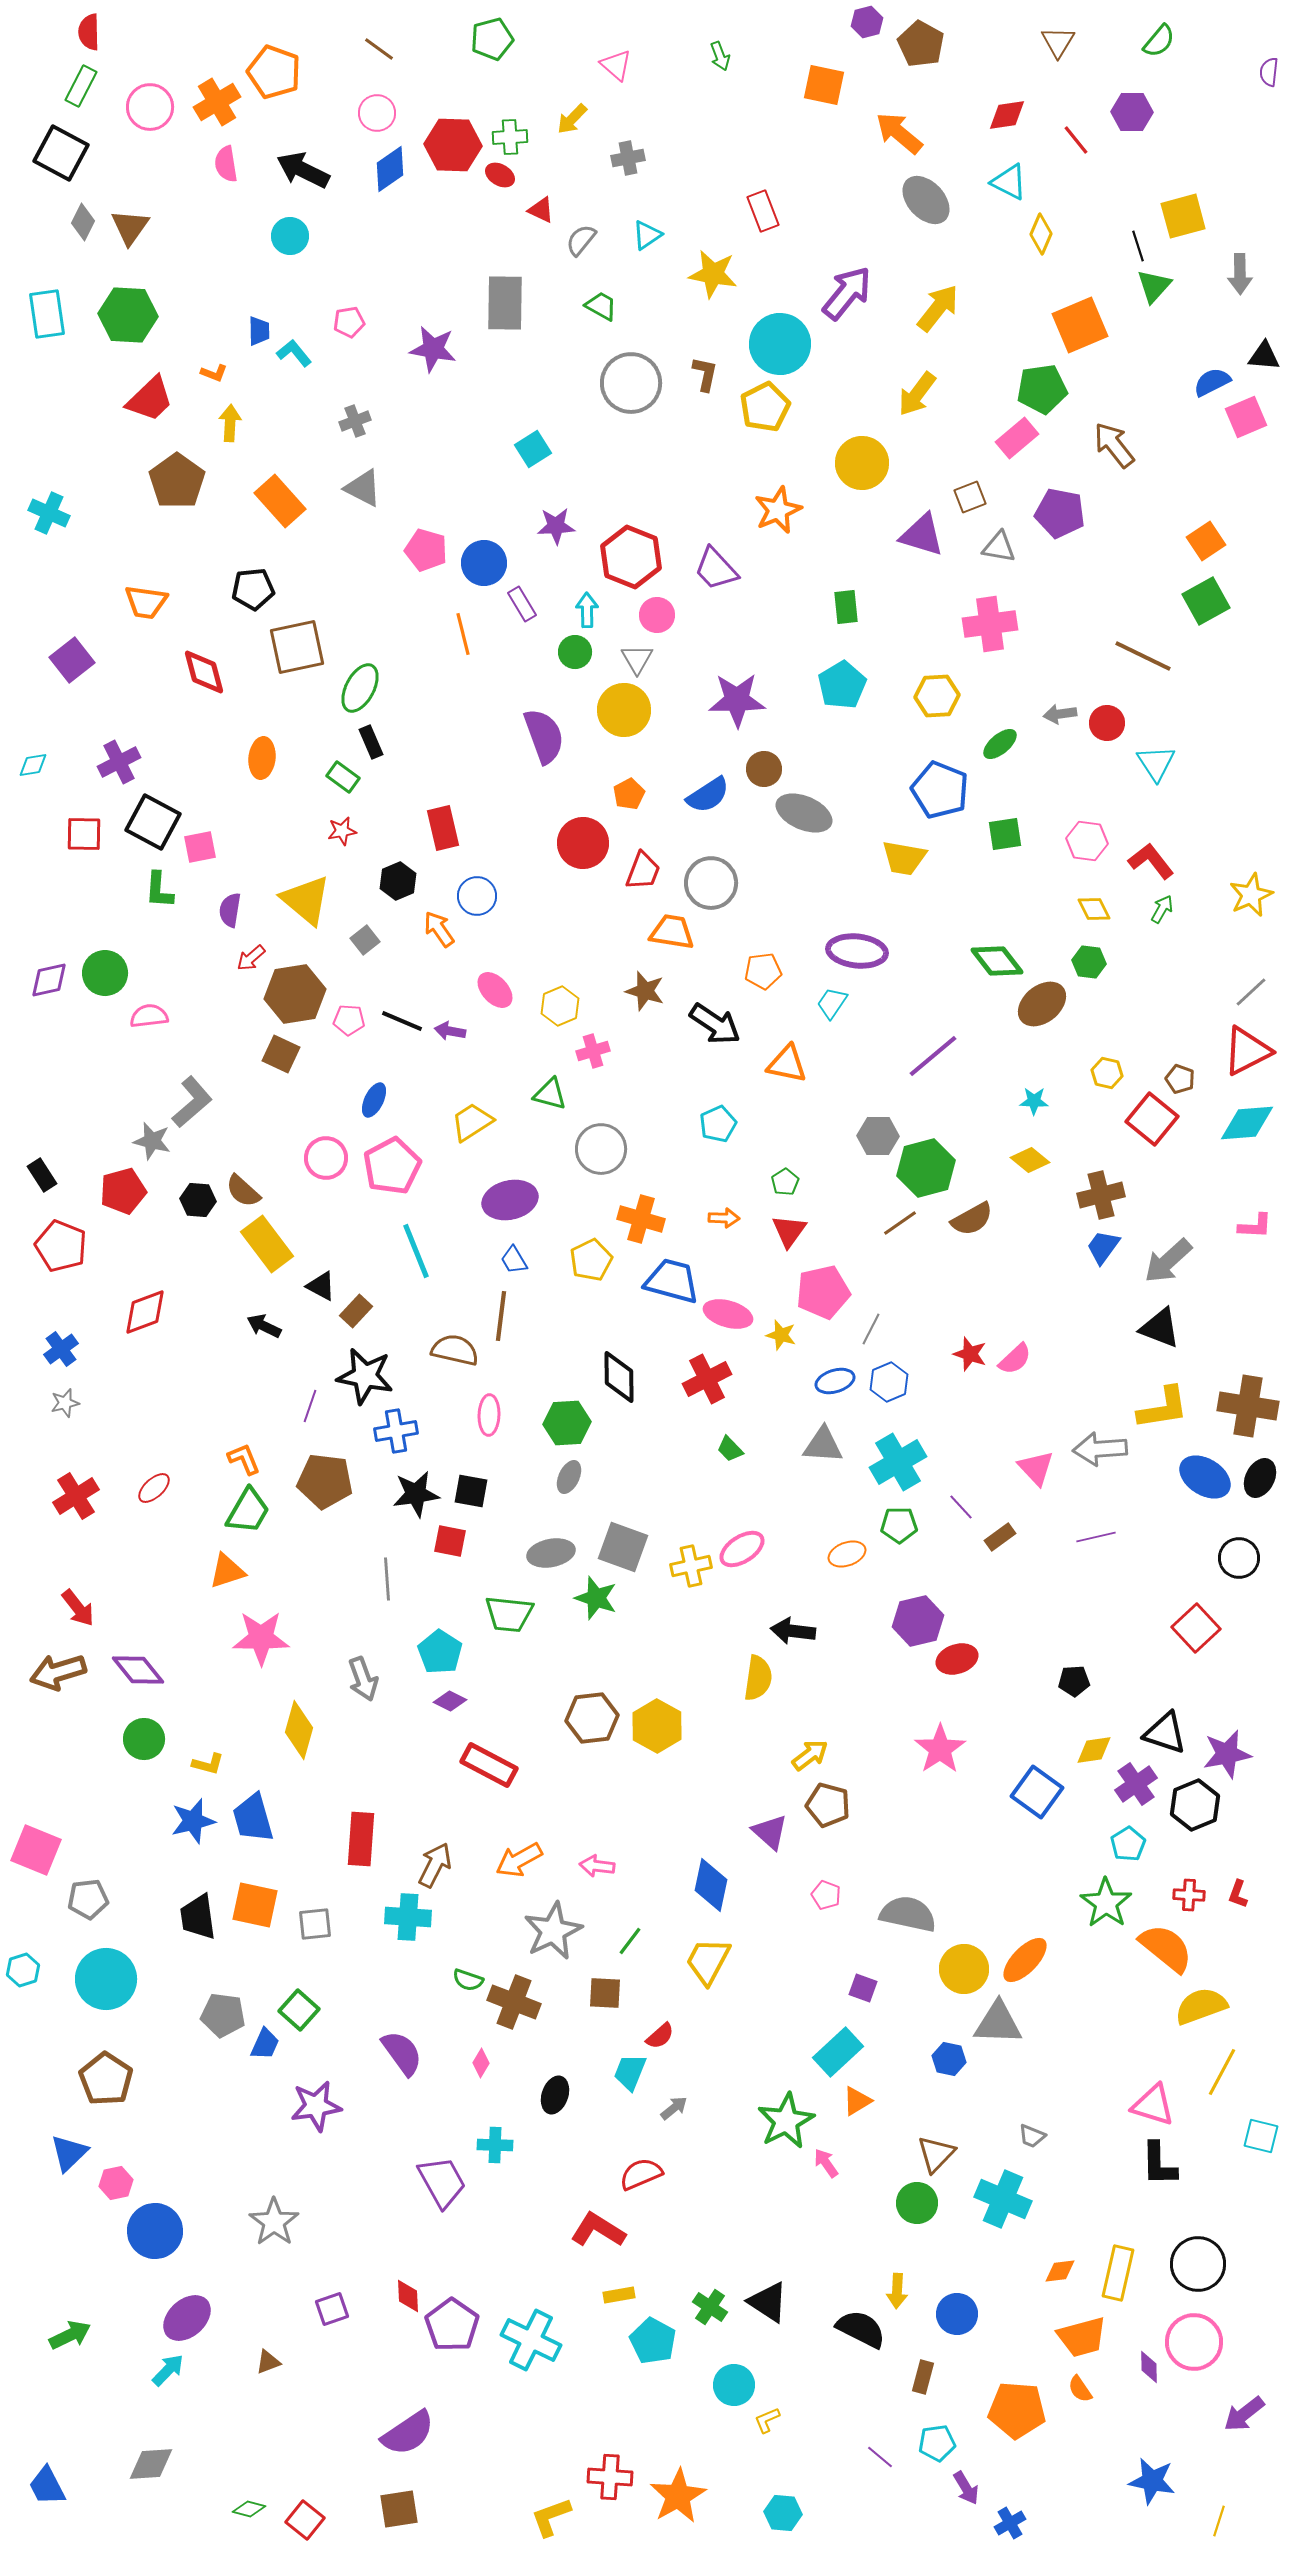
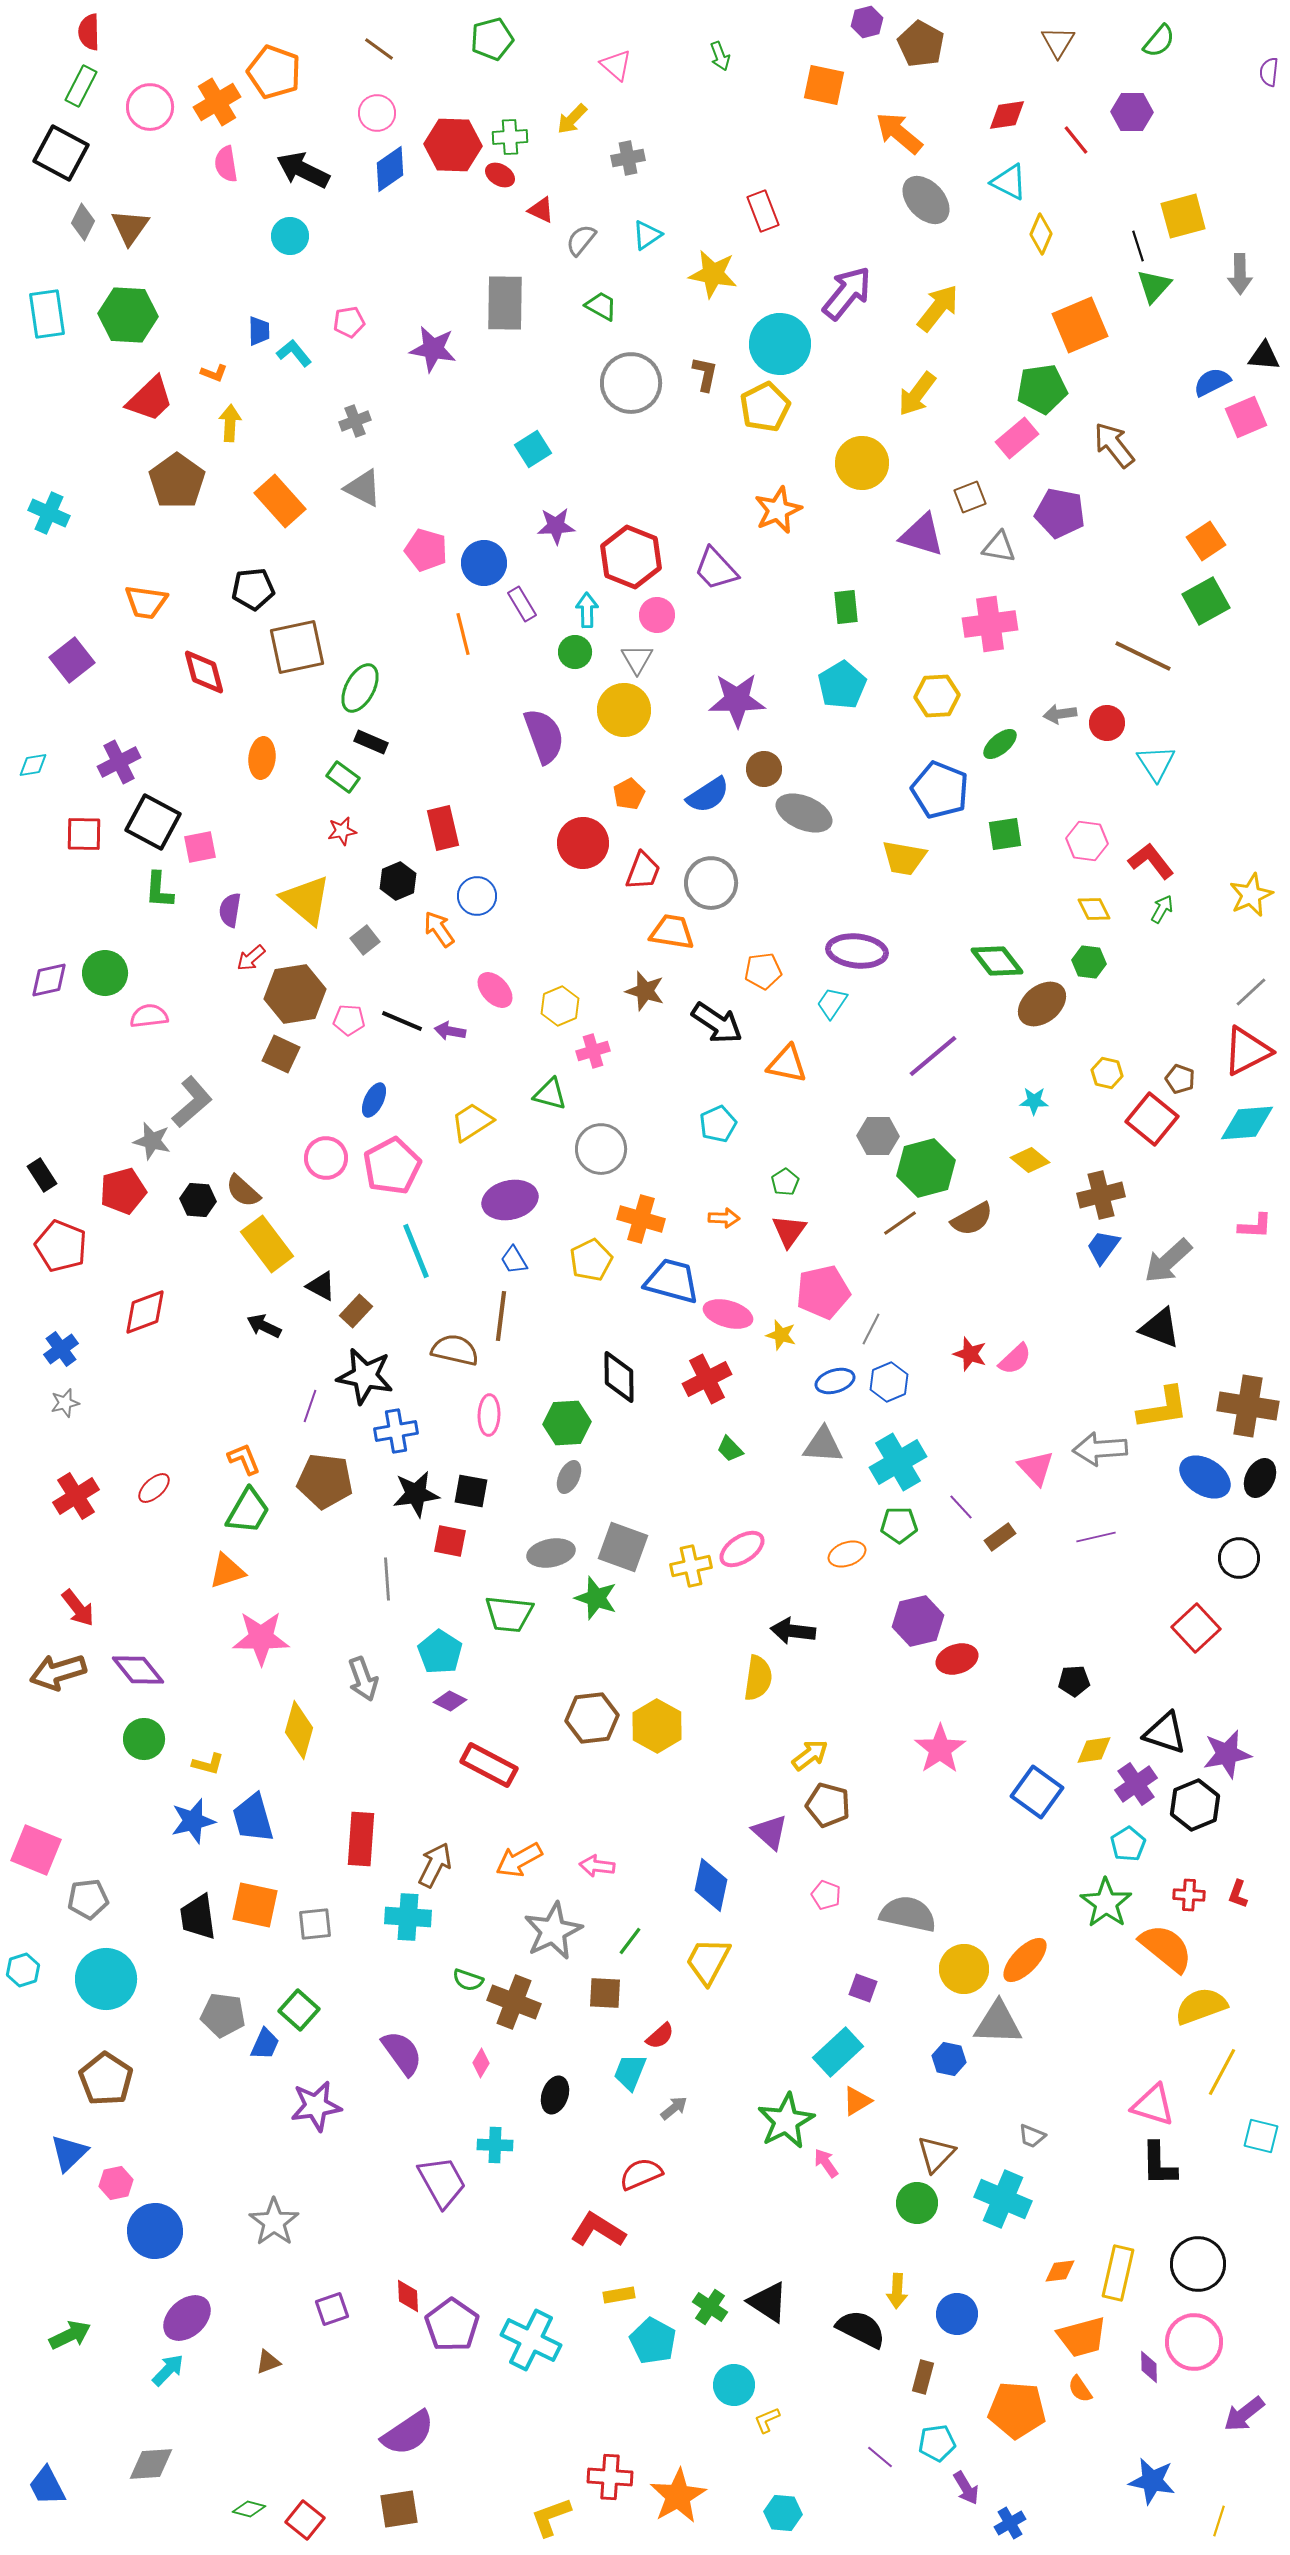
black rectangle at (371, 742): rotated 44 degrees counterclockwise
black arrow at (715, 1024): moved 2 px right, 1 px up
